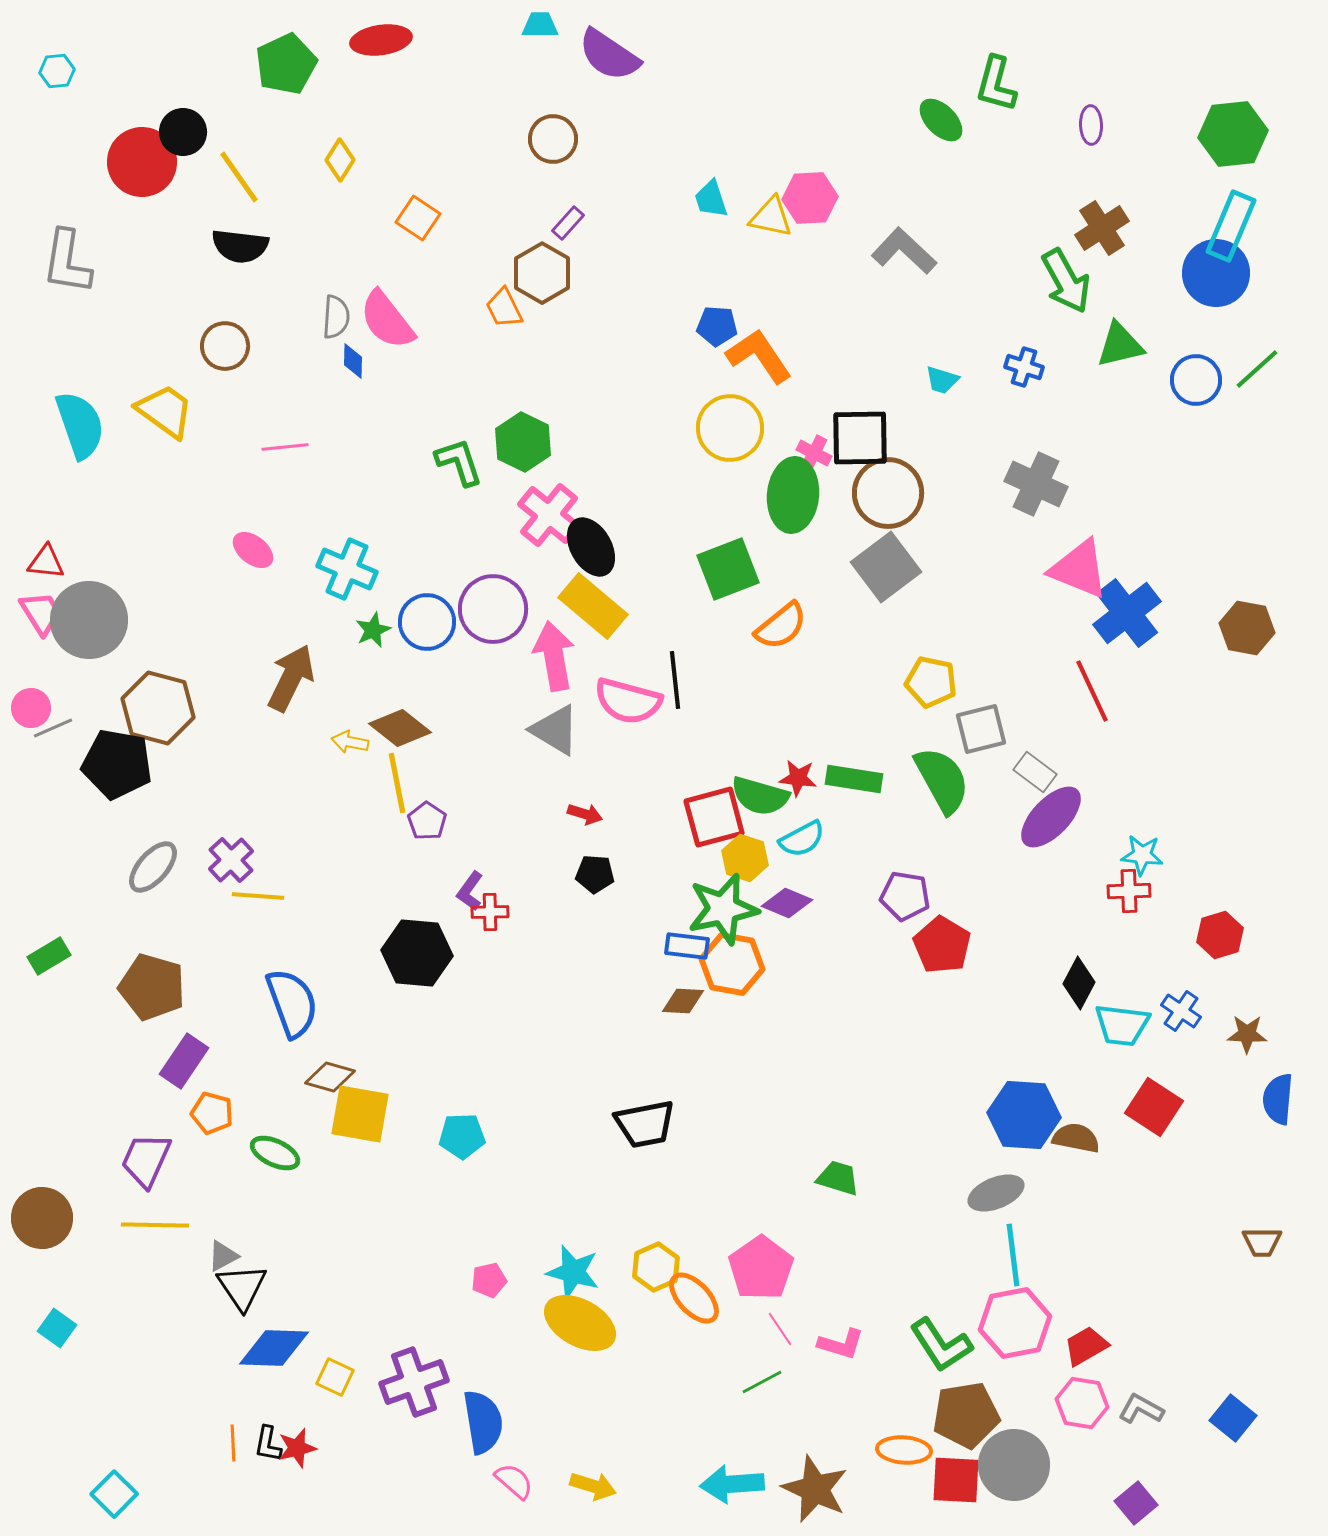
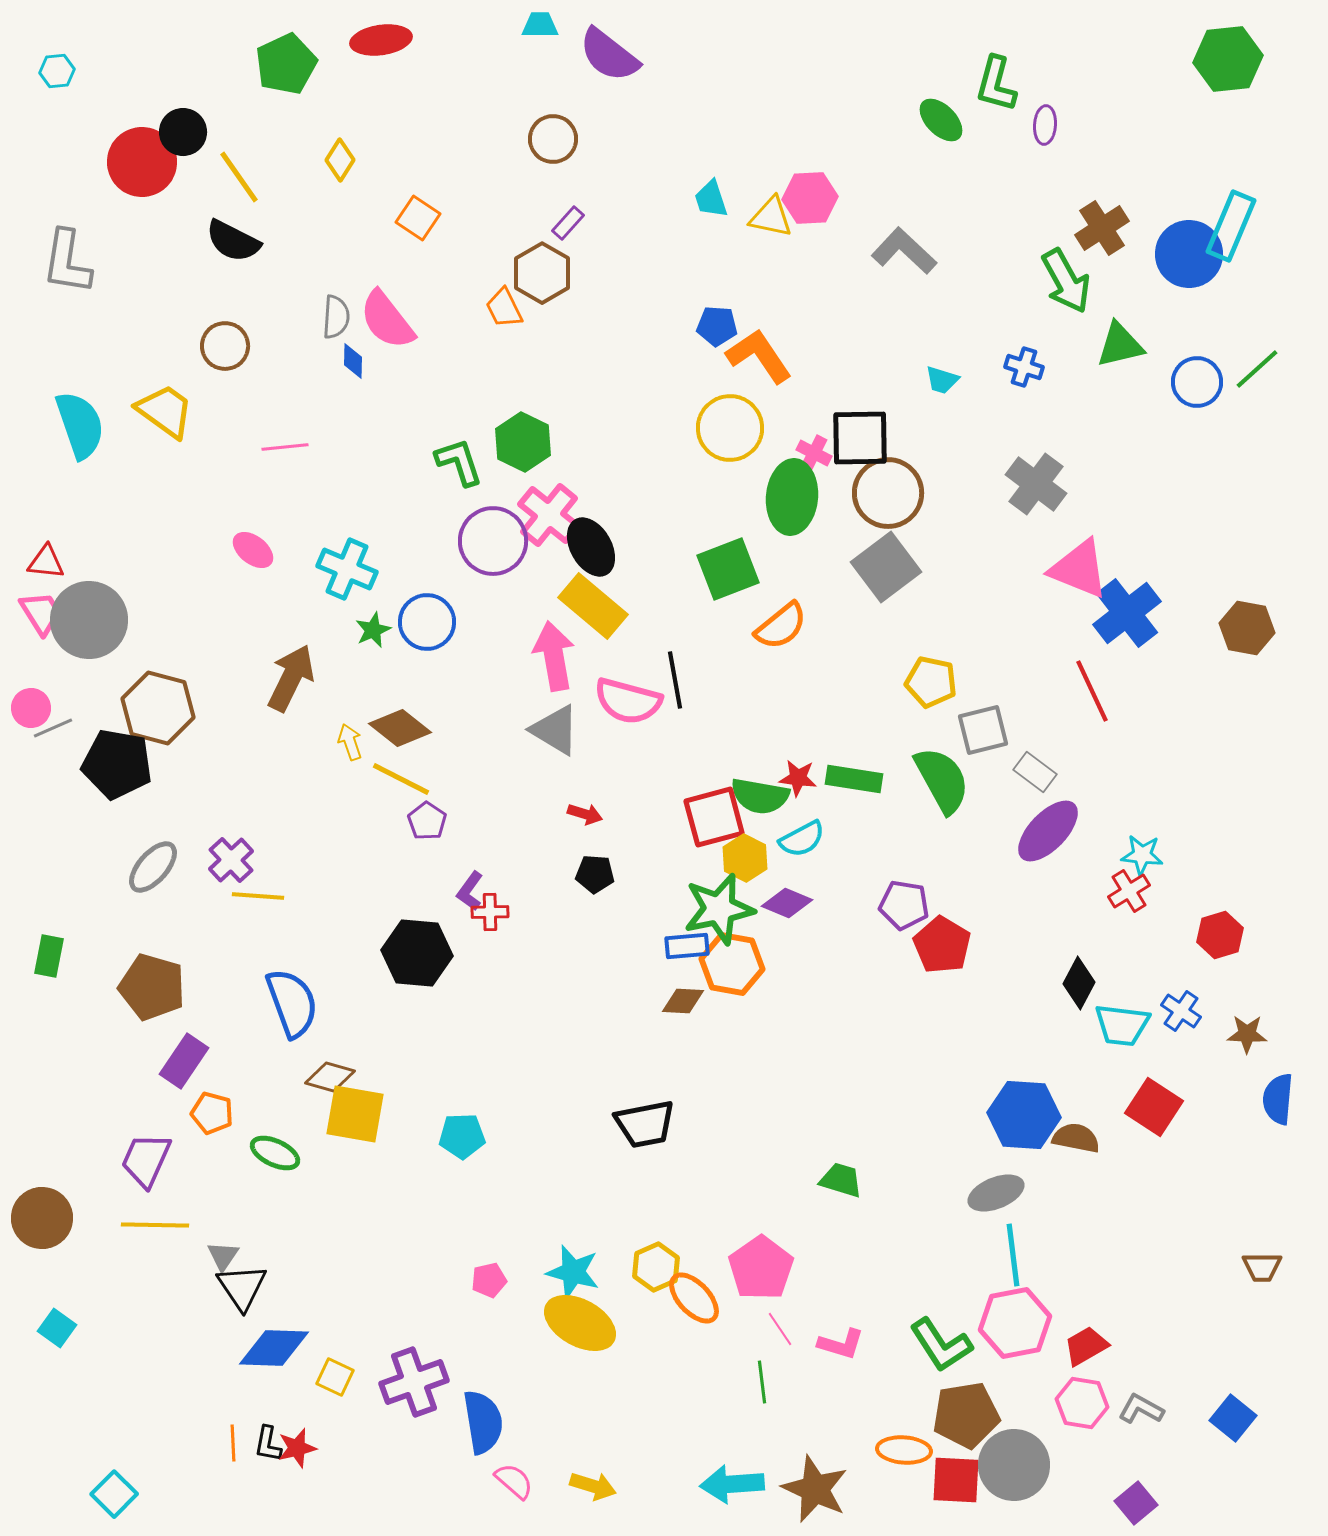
purple semicircle at (609, 55): rotated 4 degrees clockwise
purple ellipse at (1091, 125): moved 46 px left; rotated 6 degrees clockwise
green hexagon at (1233, 134): moved 5 px left, 75 px up
black semicircle at (240, 246): moved 7 px left, 5 px up; rotated 20 degrees clockwise
blue circle at (1216, 273): moved 27 px left, 19 px up
blue circle at (1196, 380): moved 1 px right, 2 px down
gray cross at (1036, 484): rotated 12 degrees clockwise
green ellipse at (793, 495): moved 1 px left, 2 px down
purple circle at (493, 609): moved 68 px up
black line at (675, 680): rotated 4 degrees counterclockwise
gray square at (981, 729): moved 2 px right, 1 px down
yellow arrow at (350, 742): rotated 60 degrees clockwise
yellow line at (397, 783): moved 4 px right, 4 px up; rotated 52 degrees counterclockwise
green semicircle at (760, 796): rotated 6 degrees counterclockwise
purple ellipse at (1051, 817): moved 3 px left, 14 px down
yellow hexagon at (745, 858): rotated 9 degrees clockwise
red cross at (1129, 891): rotated 30 degrees counterclockwise
purple pentagon at (905, 896): moved 1 px left, 9 px down
green star at (723, 909): moved 4 px left
blue rectangle at (687, 946): rotated 12 degrees counterclockwise
green rectangle at (49, 956): rotated 48 degrees counterclockwise
yellow square at (360, 1114): moved 5 px left
green trapezoid at (838, 1178): moved 3 px right, 2 px down
brown trapezoid at (1262, 1242): moved 25 px down
gray triangle at (223, 1256): rotated 28 degrees counterclockwise
green line at (762, 1382): rotated 69 degrees counterclockwise
